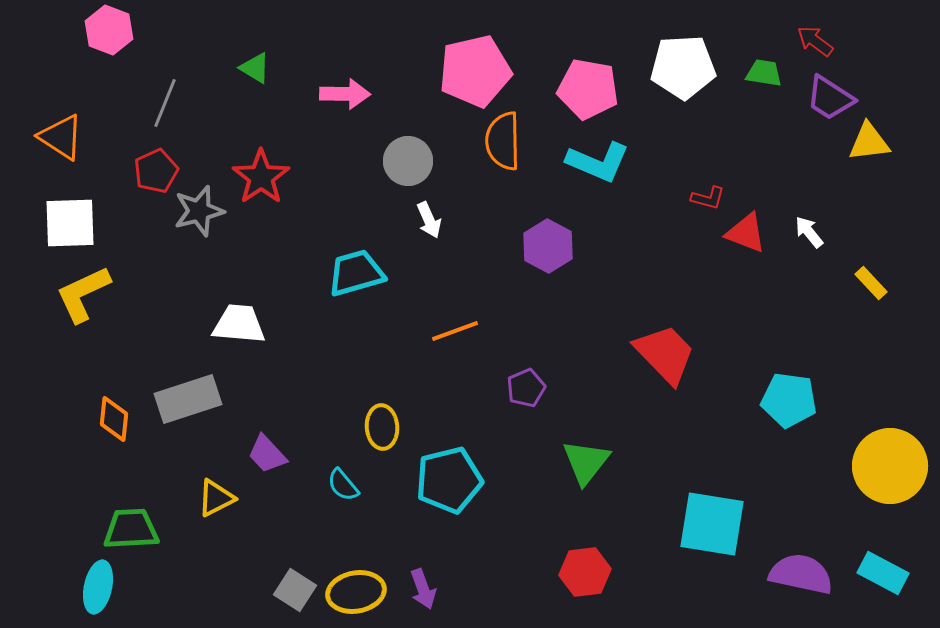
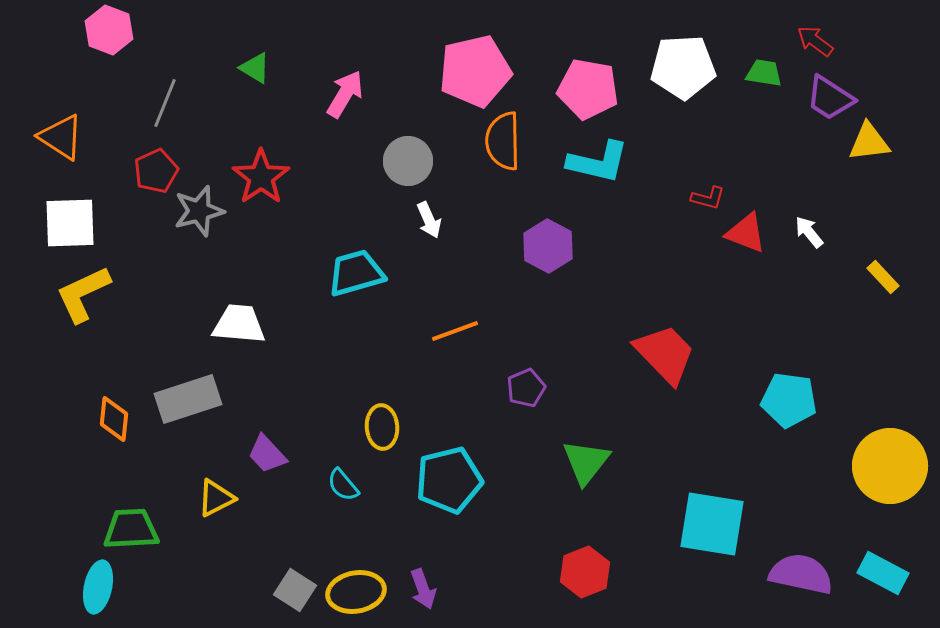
pink arrow at (345, 94): rotated 60 degrees counterclockwise
cyan L-shape at (598, 162): rotated 10 degrees counterclockwise
yellow rectangle at (871, 283): moved 12 px right, 6 px up
red hexagon at (585, 572): rotated 15 degrees counterclockwise
